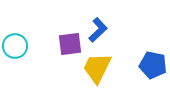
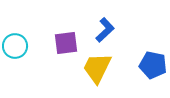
blue L-shape: moved 7 px right
purple square: moved 4 px left, 1 px up
